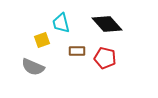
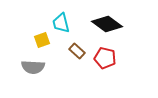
black diamond: rotated 12 degrees counterclockwise
brown rectangle: rotated 42 degrees clockwise
gray semicircle: rotated 20 degrees counterclockwise
